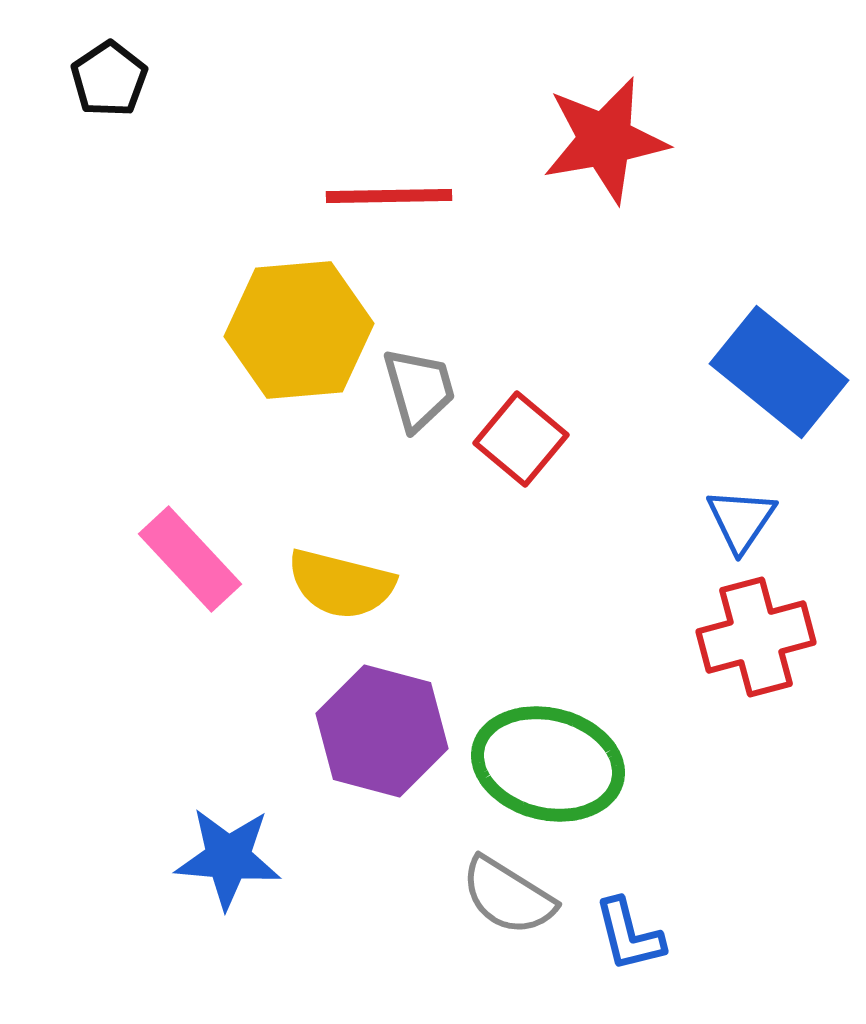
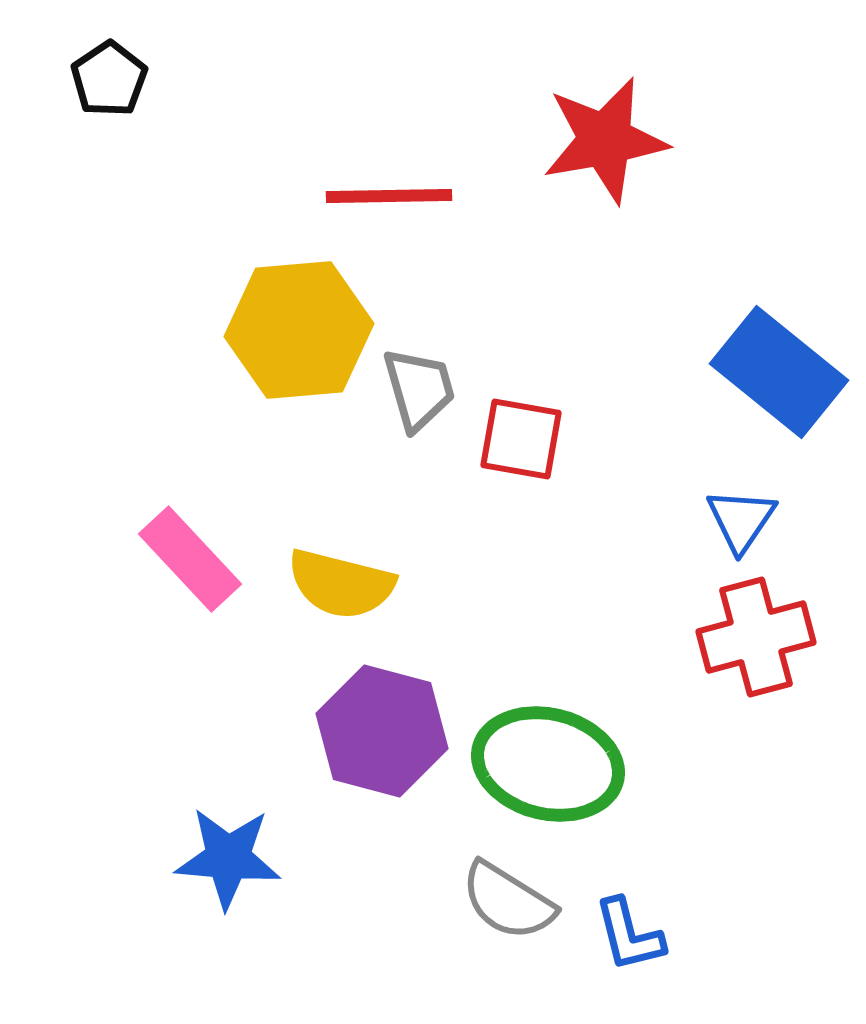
red square: rotated 30 degrees counterclockwise
gray semicircle: moved 5 px down
